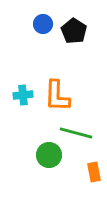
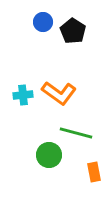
blue circle: moved 2 px up
black pentagon: moved 1 px left
orange L-shape: moved 2 px right, 3 px up; rotated 56 degrees counterclockwise
